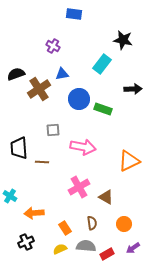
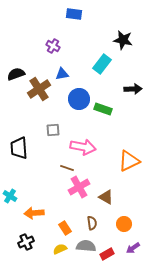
brown line: moved 25 px right, 6 px down; rotated 16 degrees clockwise
